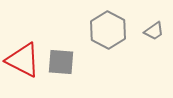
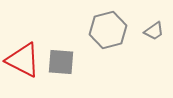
gray hexagon: rotated 18 degrees clockwise
